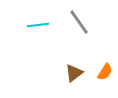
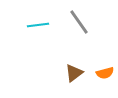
orange semicircle: moved 1 px down; rotated 42 degrees clockwise
